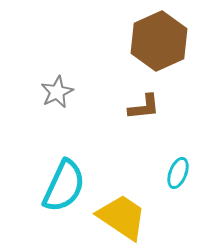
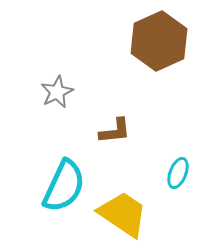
brown L-shape: moved 29 px left, 24 px down
yellow trapezoid: moved 1 px right, 3 px up
